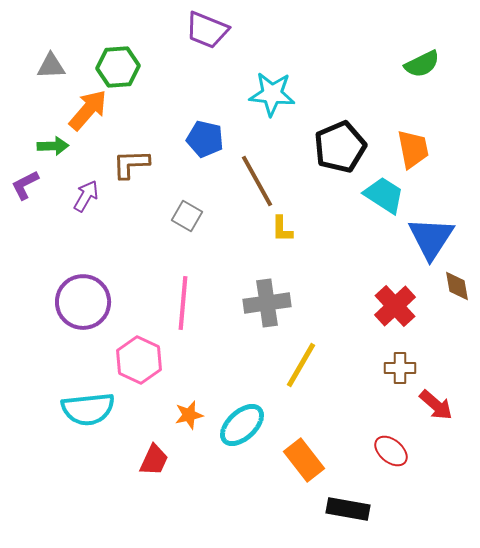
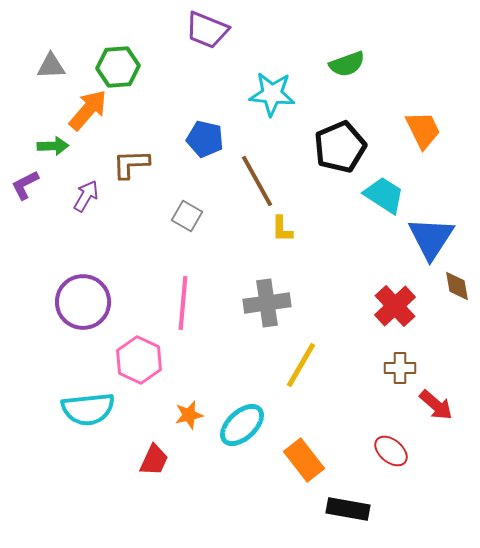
green semicircle: moved 75 px left; rotated 6 degrees clockwise
orange trapezoid: moved 10 px right, 19 px up; rotated 15 degrees counterclockwise
